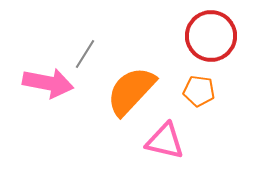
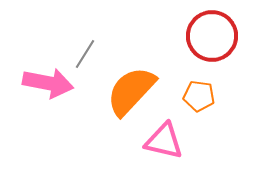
red circle: moved 1 px right
orange pentagon: moved 5 px down
pink triangle: moved 1 px left
